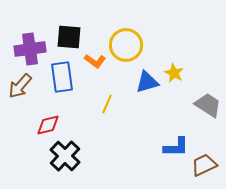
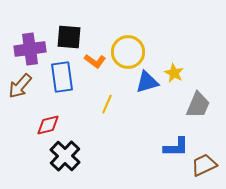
yellow circle: moved 2 px right, 7 px down
gray trapezoid: moved 10 px left; rotated 80 degrees clockwise
